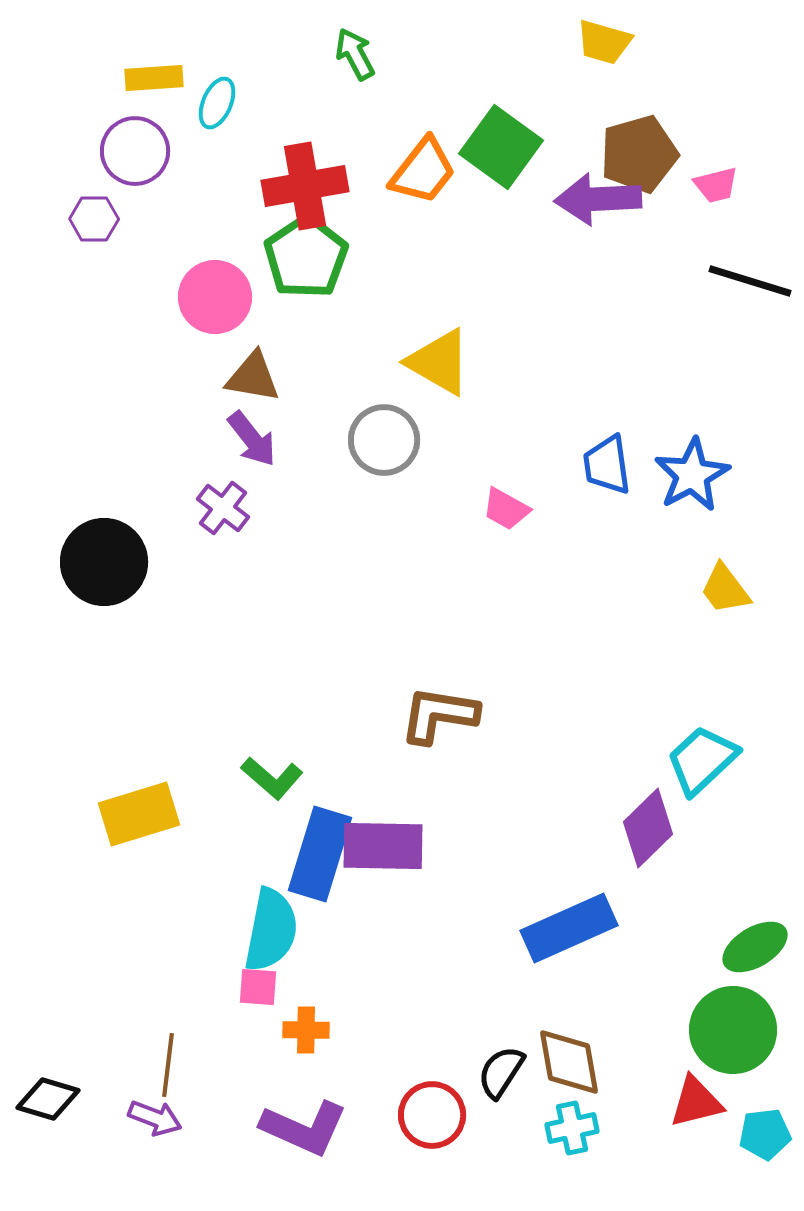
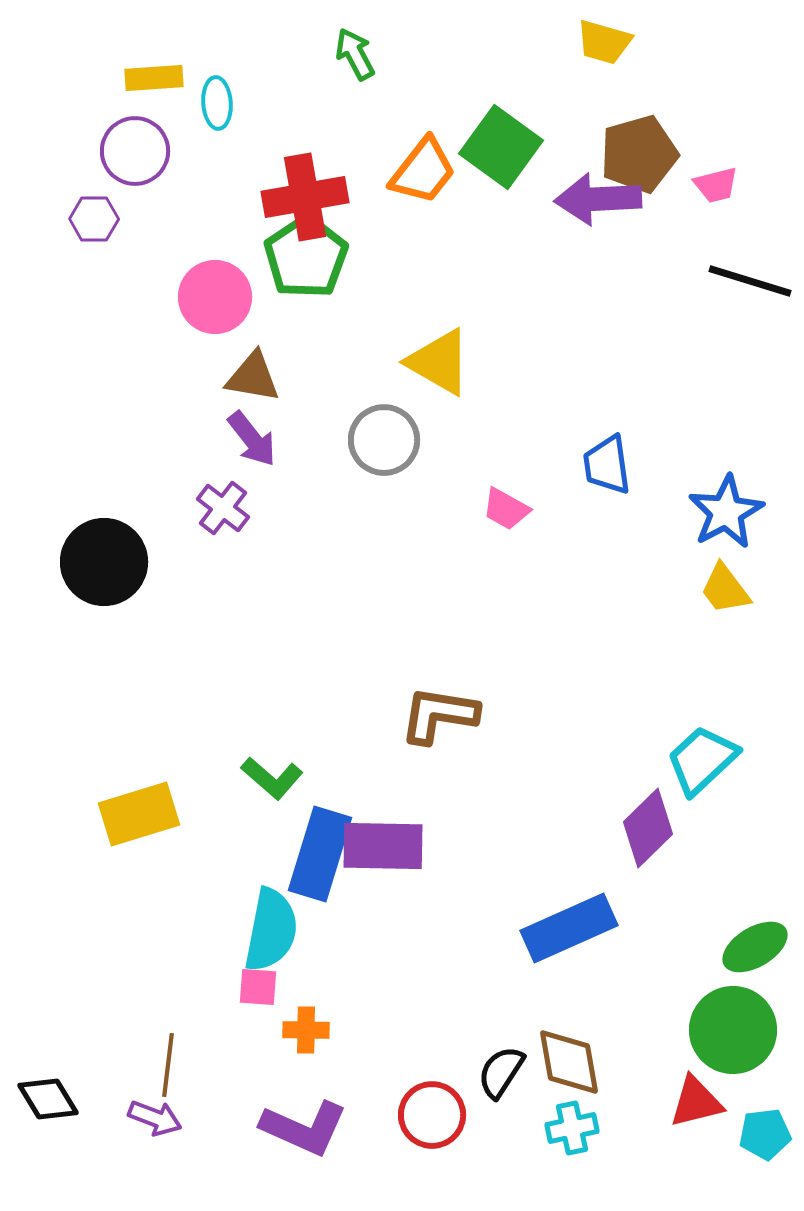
cyan ellipse at (217, 103): rotated 27 degrees counterclockwise
red cross at (305, 186): moved 11 px down
blue star at (692, 475): moved 34 px right, 37 px down
black diamond at (48, 1099): rotated 42 degrees clockwise
